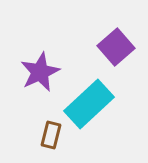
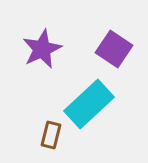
purple square: moved 2 px left, 2 px down; rotated 15 degrees counterclockwise
purple star: moved 2 px right, 23 px up
